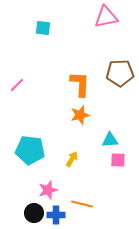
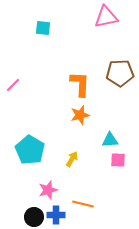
pink line: moved 4 px left
cyan pentagon: rotated 24 degrees clockwise
orange line: moved 1 px right
black circle: moved 4 px down
